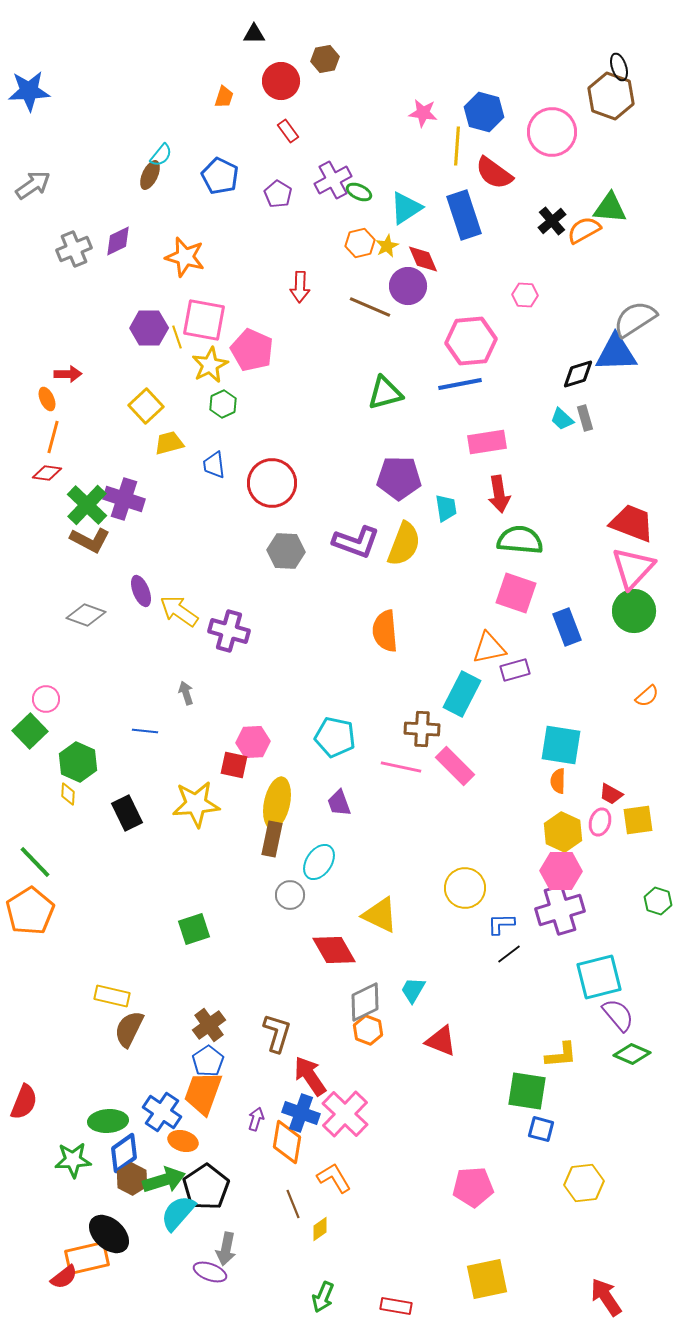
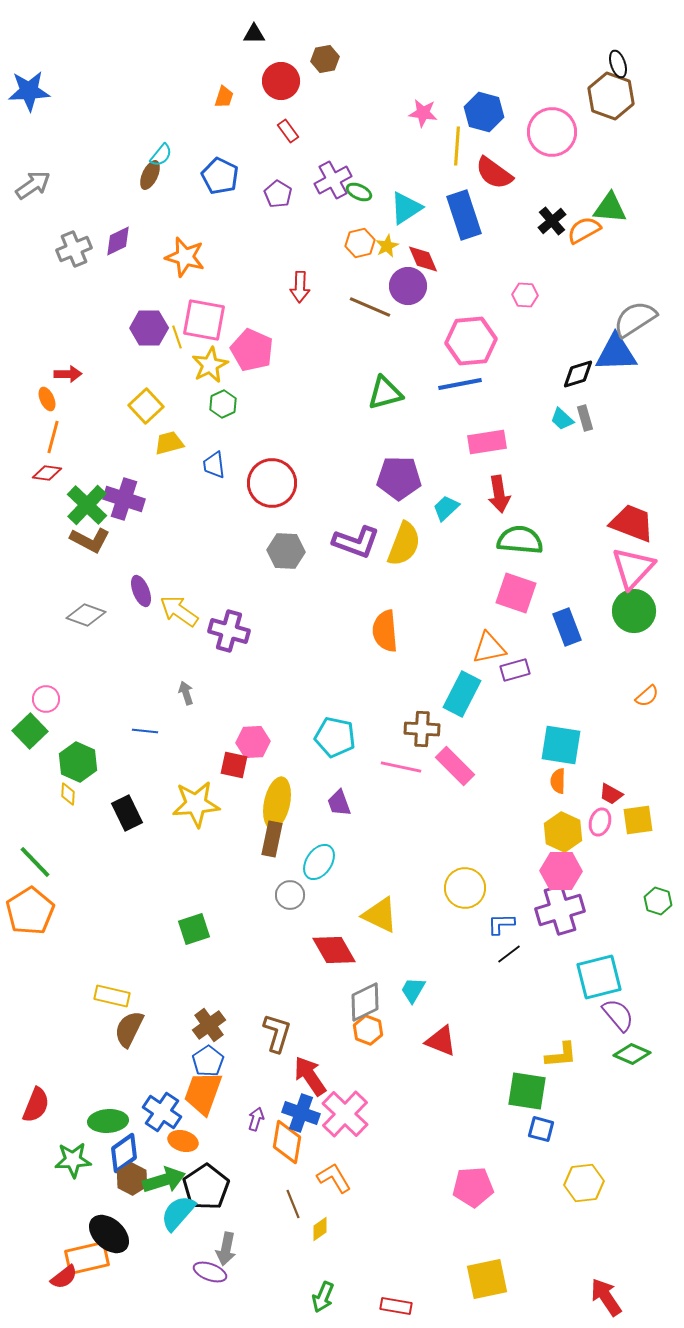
black ellipse at (619, 67): moved 1 px left, 3 px up
cyan trapezoid at (446, 508): rotated 124 degrees counterclockwise
red semicircle at (24, 1102): moved 12 px right, 3 px down
